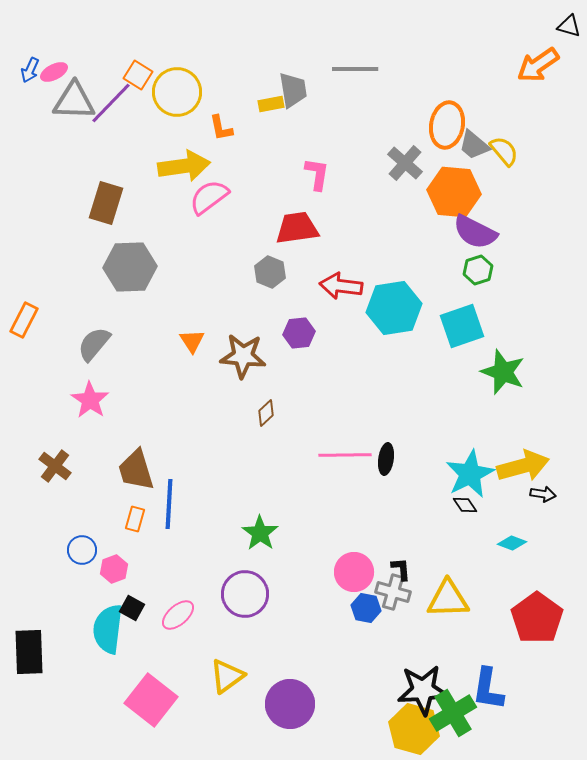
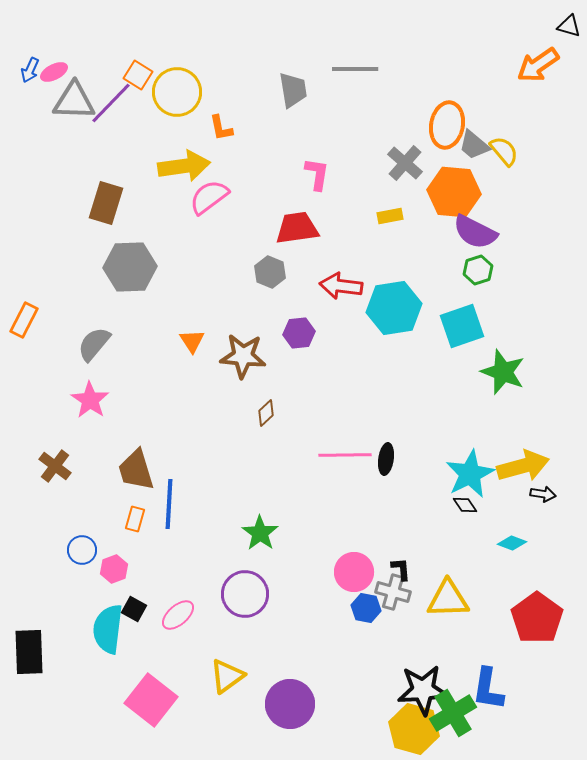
yellow rectangle at (271, 104): moved 119 px right, 112 px down
black square at (132, 608): moved 2 px right, 1 px down
